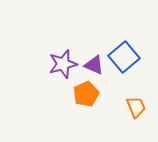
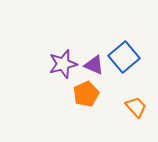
orange trapezoid: rotated 20 degrees counterclockwise
